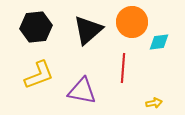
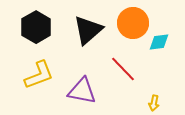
orange circle: moved 1 px right, 1 px down
black hexagon: rotated 24 degrees counterclockwise
red line: moved 1 px down; rotated 48 degrees counterclockwise
yellow arrow: rotated 112 degrees clockwise
